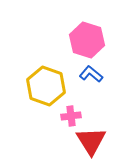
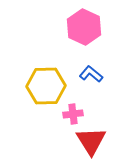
pink hexagon: moved 3 px left, 13 px up; rotated 8 degrees clockwise
yellow hexagon: rotated 21 degrees counterclockwise
pink cross: moved 2 px right, 2 px up
